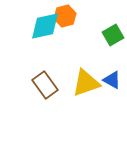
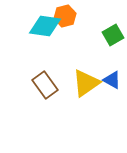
cyan diamond: rotated 20 degrees clockwise
yellow triangle: rotated 16 degrees counterclockwise
